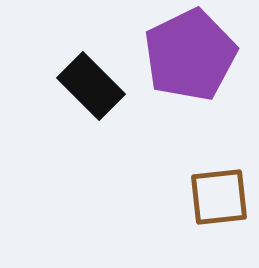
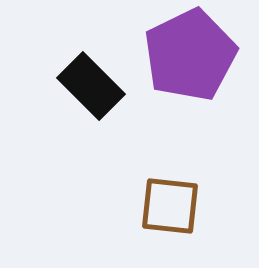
brown square: moved 49 px left, 9 px down; rotated 12 degrees clockwise
